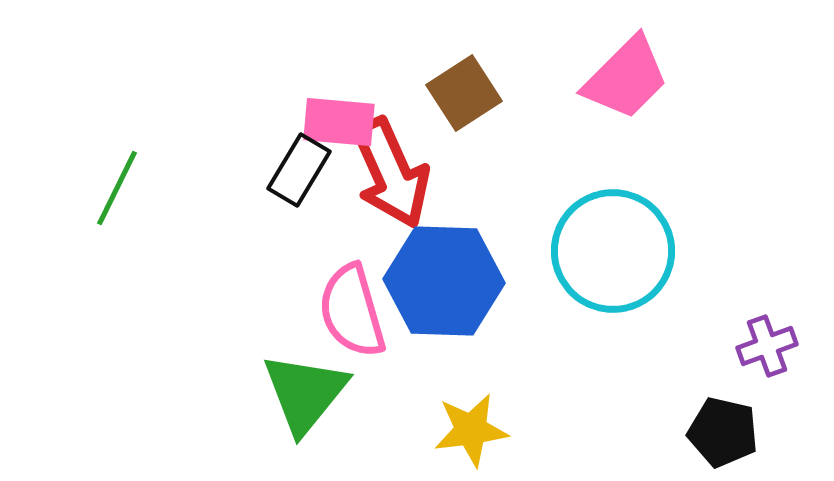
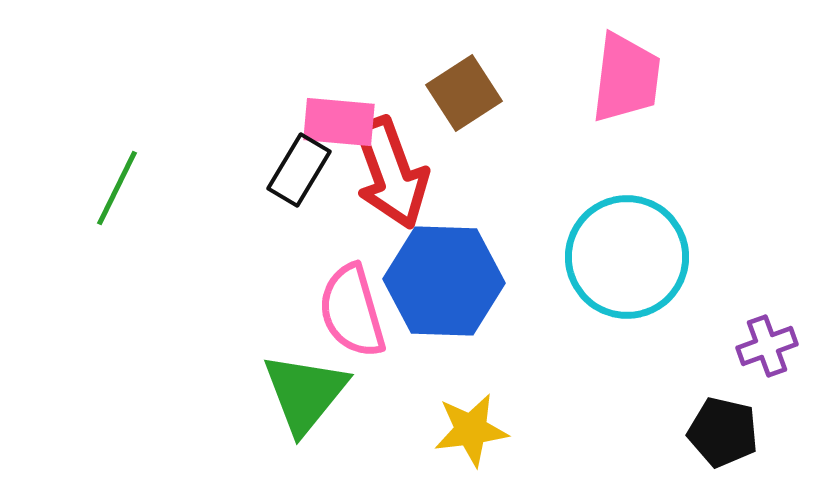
pink trapezoid: rotated 38 degrees counterclockwise
red arrow: rotated 4 degrees clockwise
cyan circle: moved 14 px right, 6 px down
